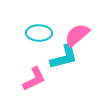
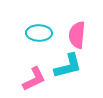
pink semicircle: rotated 44 degrees counterclockwise
cyan L-shape: moved 4 px right, 9 px down
